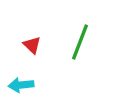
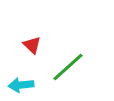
green line: moved 12 px left, 25 px down; rotated 27 degrees clockwise
